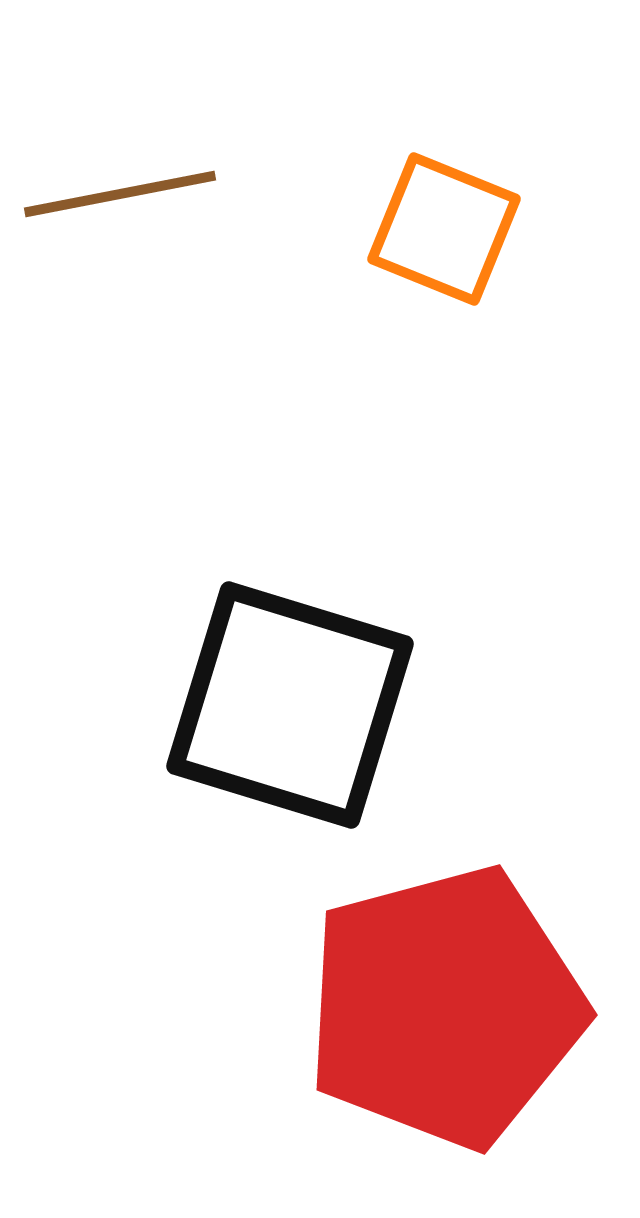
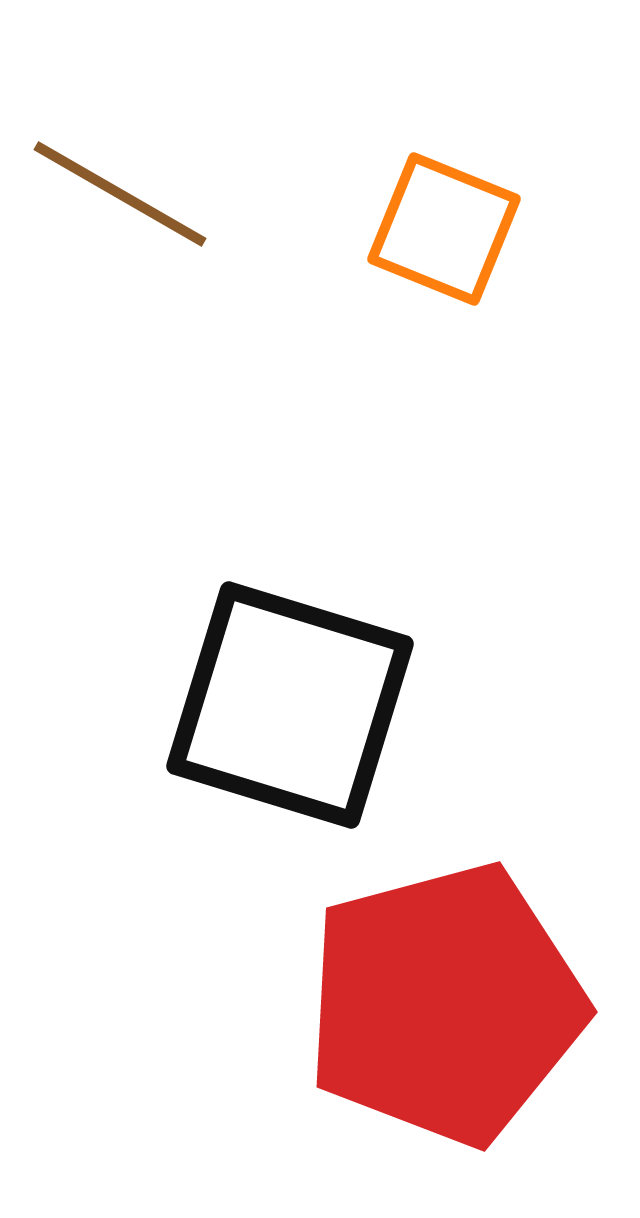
brown line: rotated 41 degrees clockwise
red pentagon: moved 3 px up
